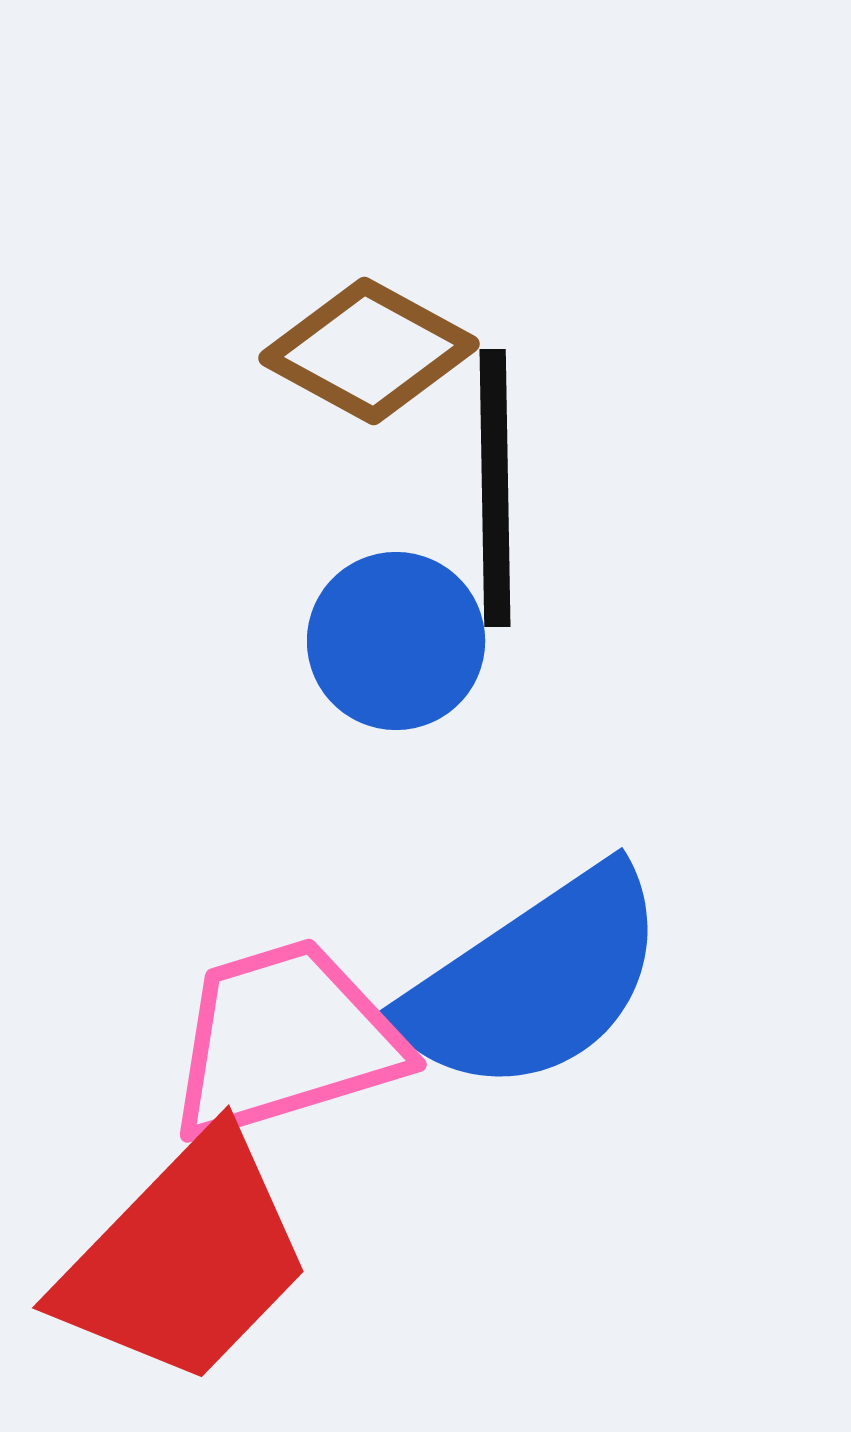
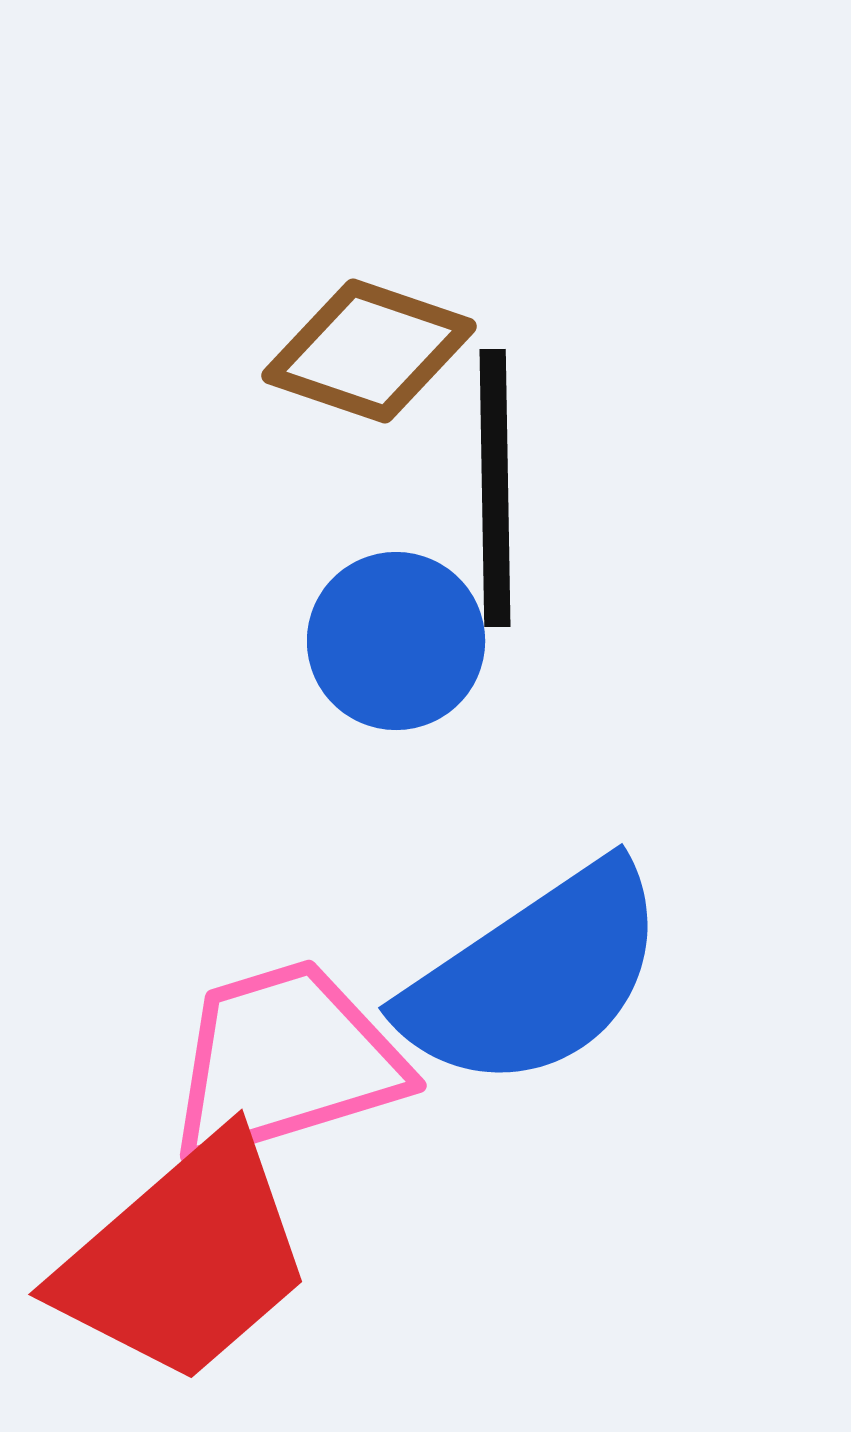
brown diamond: rotated 10 degrees counterclockwise
blue semicircle: moved 4 px up
pink trapezoid: moved 21 px down
red trapezoid: rotated 5 degrees clockwise
